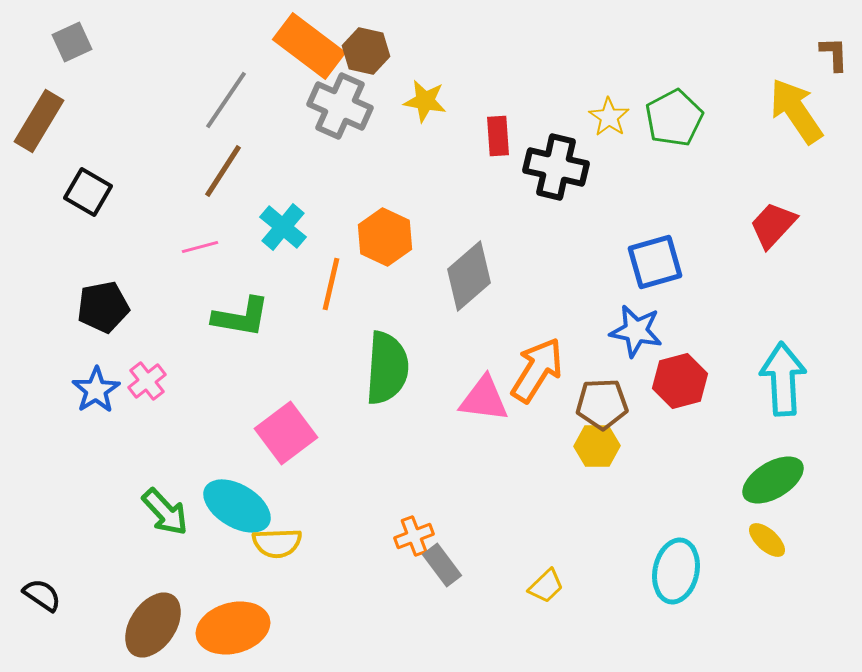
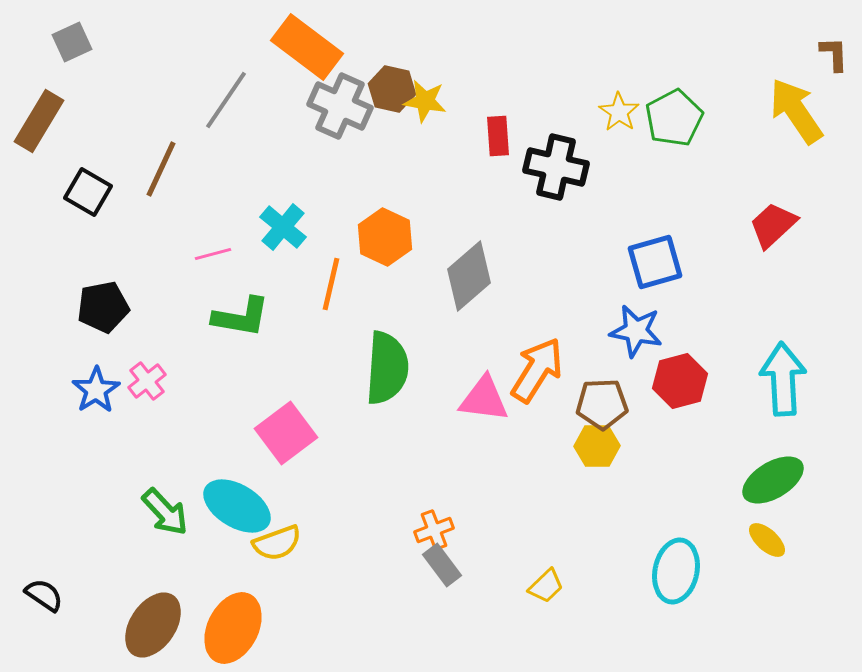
orange rectangle at (309, 46): moved 2 px left, 1 px down
brown hexagon at (366, 51): moved 26 px right, 38 px down
yellow star at (609, 117): moved 10 px right, 5 px up
brown line at (223, 171): moved 62 px left, 2 px up; rotated 8 degrees counterclockwise
red trapezoid at (773, 225): rotated 4 degrees clockwise
pink line at (200, 247): moved 13 px right, 7 px down
orange cross at (414, 536): moved 20 px right, 6 px up
yellow semicircle at (277, 543): rotated 18 degrees counterclockwise
black semicircle at (42, 595): moved 2 px right
orange ellipse at (233, 628): rotated 48 degrees counterclockwise
